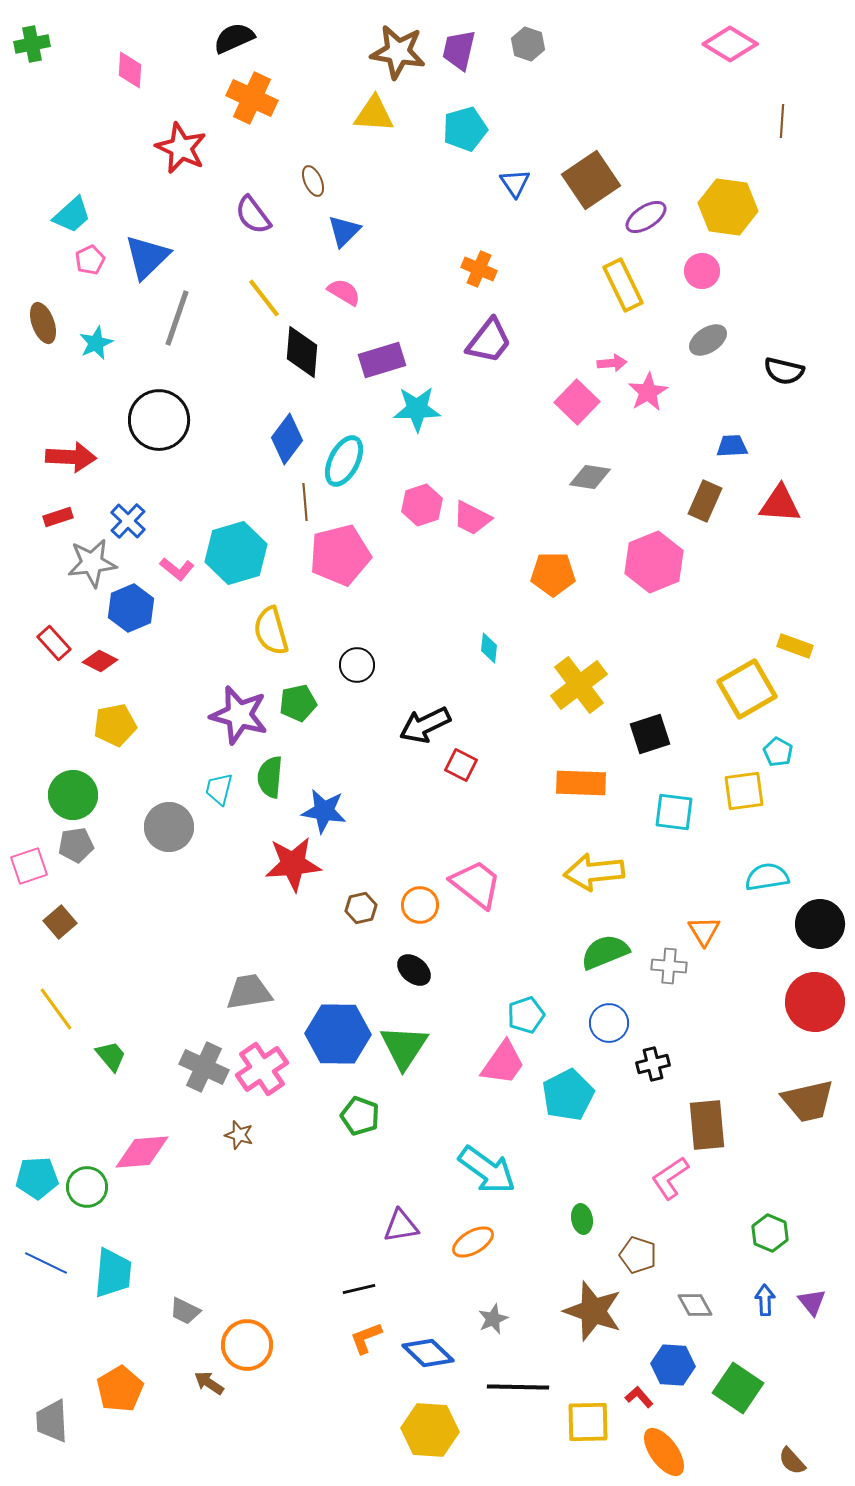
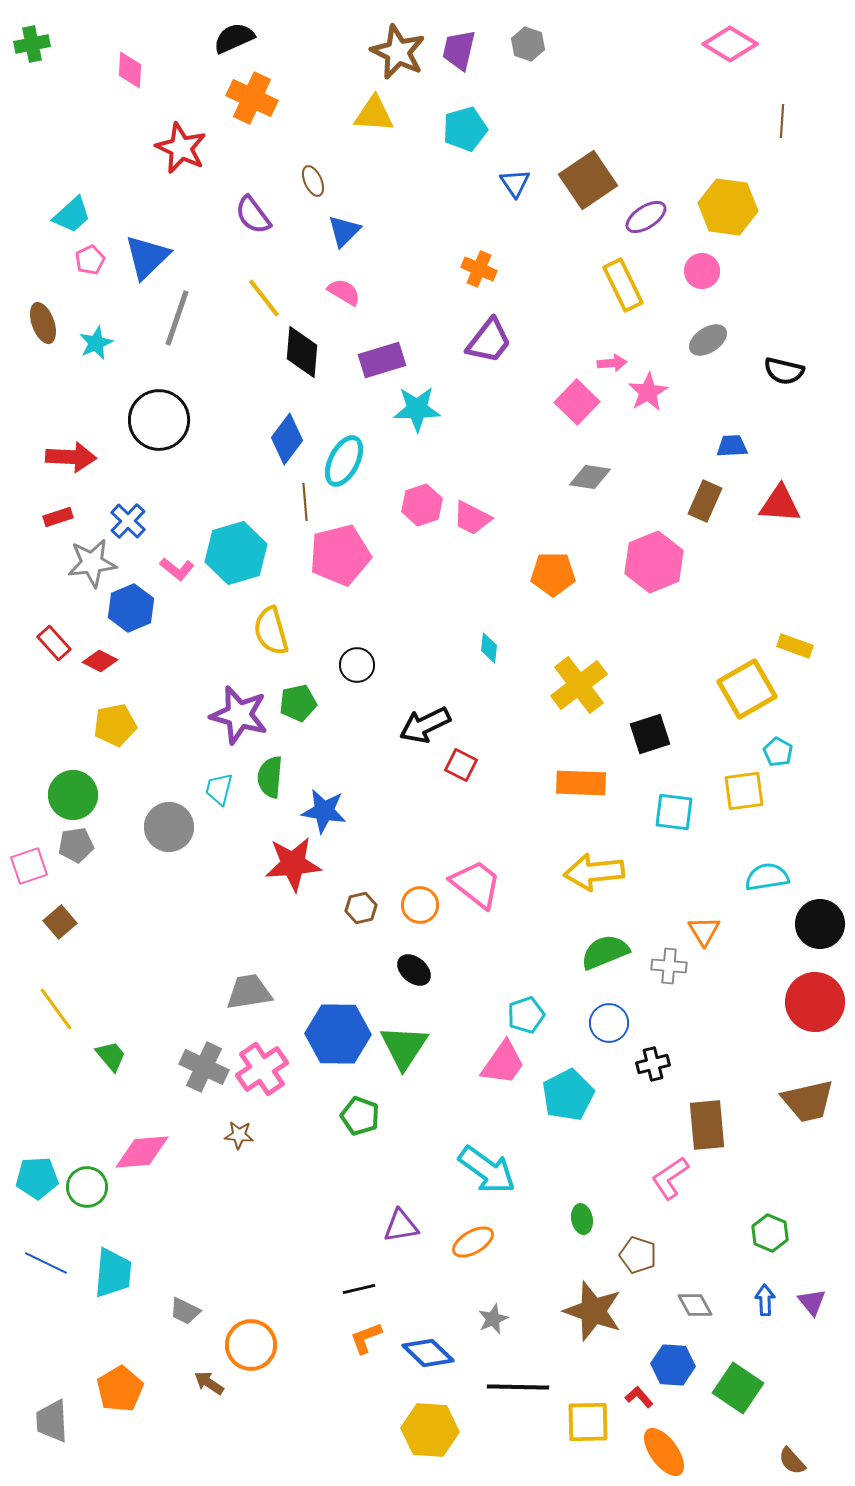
brown star at (398, 52): rotated 16 degrees clockwise
brown square at (591, 180): moved 3 px left
brown star at (239, 1135): rotated 12 degrees counterclockwise
orange circle at (247, 1345): moved 4 px right
